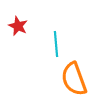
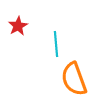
red star: rotated 18 degrees clockwise
